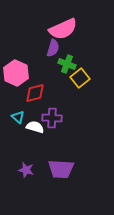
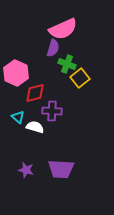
purple cross: moved 7 px up
